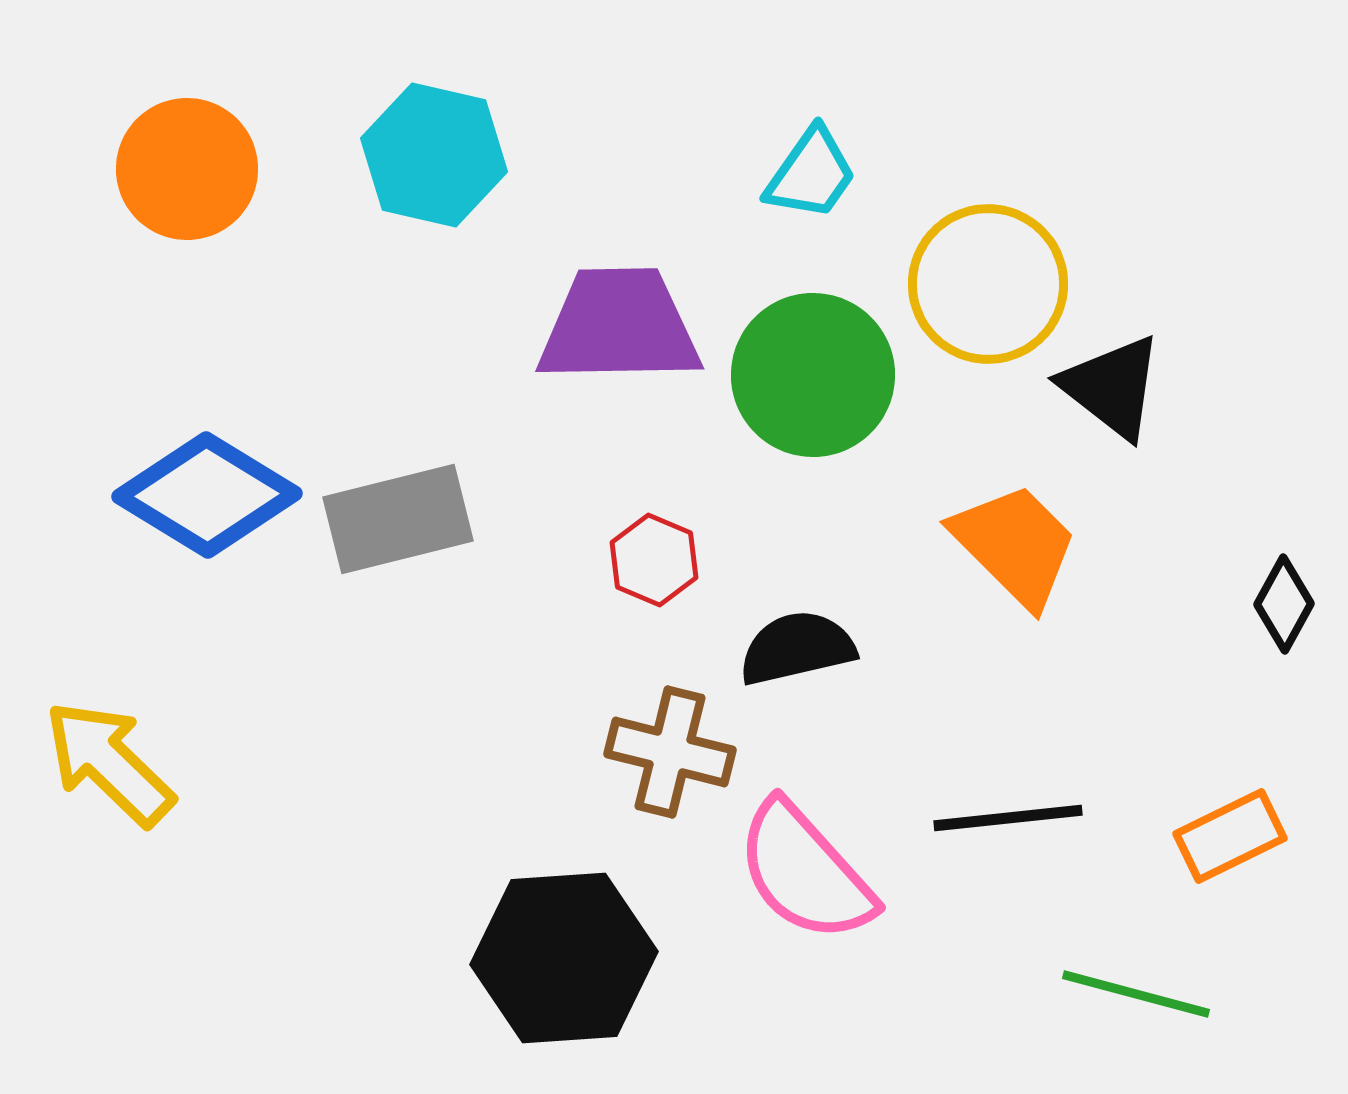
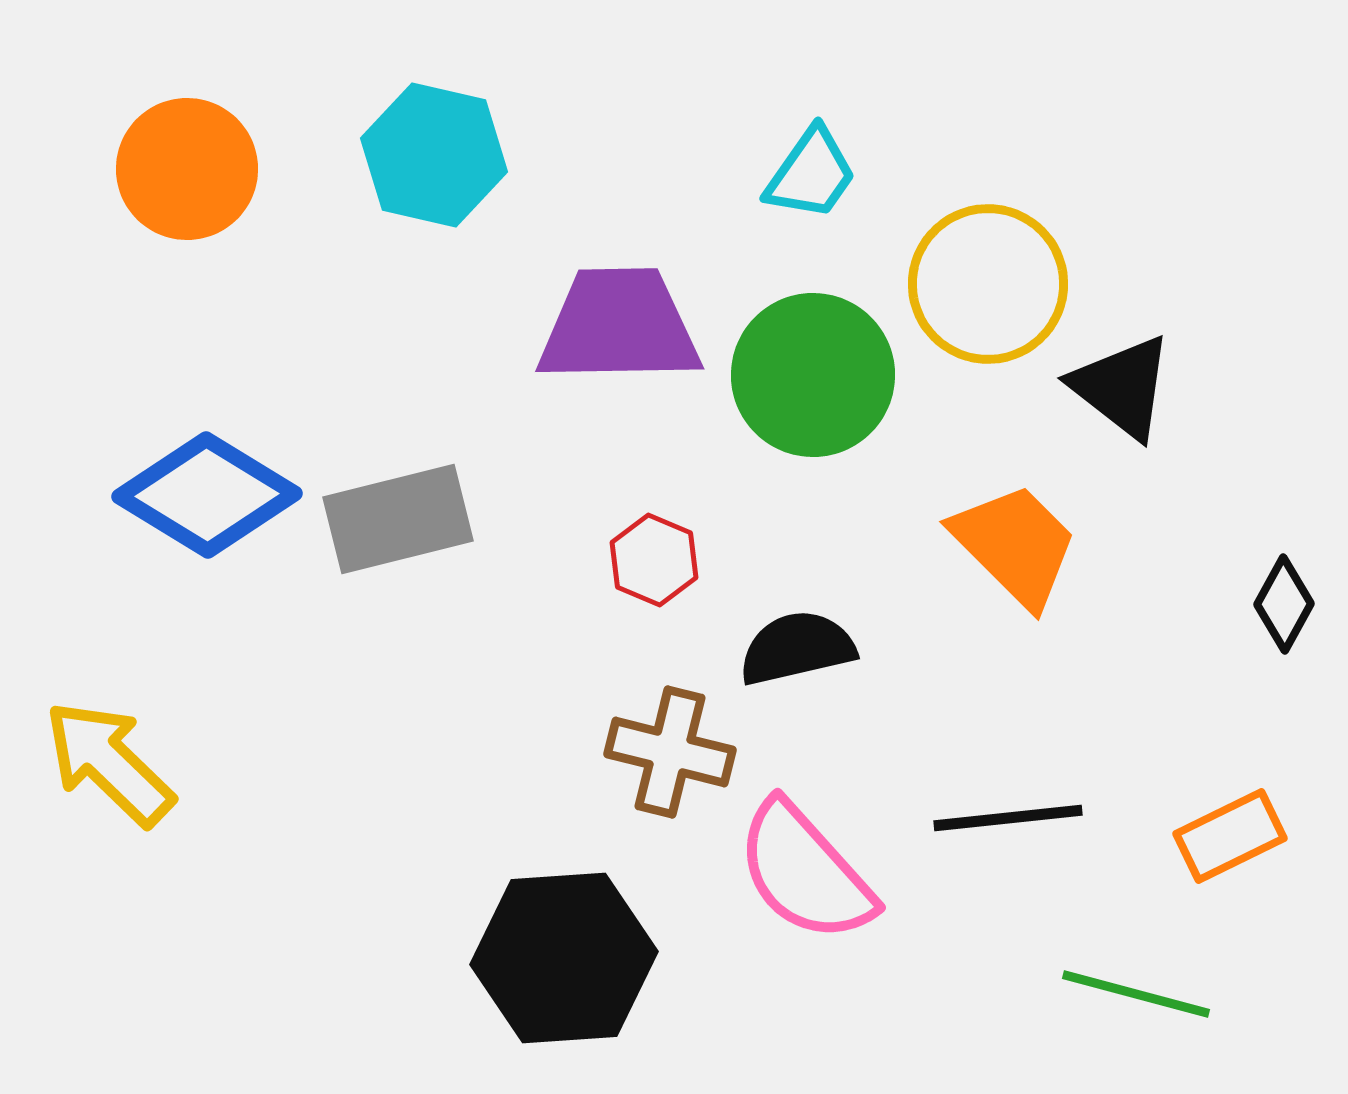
black triangle: moved 10 px right
